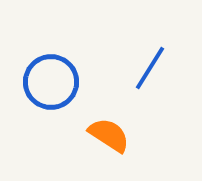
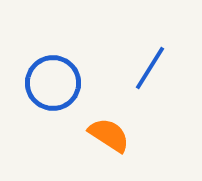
blue circle: moved 2 px right, 1 px down
